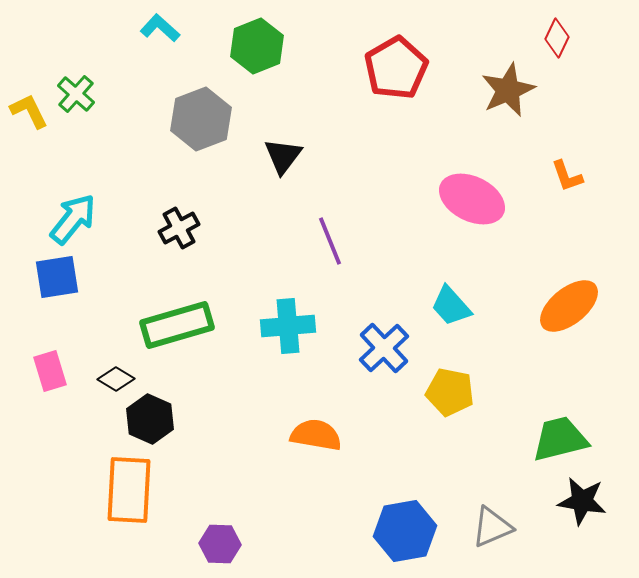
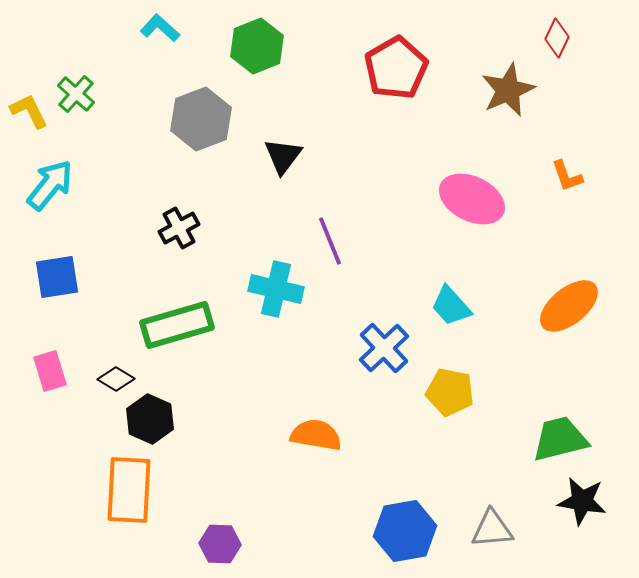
cyan arrow: moved 23 px left, 34 px up
cyan cross: moved 12 px left, 37 px up; rotated 18 degrees clockwise
gray triangle: moved 2 px down; rotated 18 degrees clockwise
